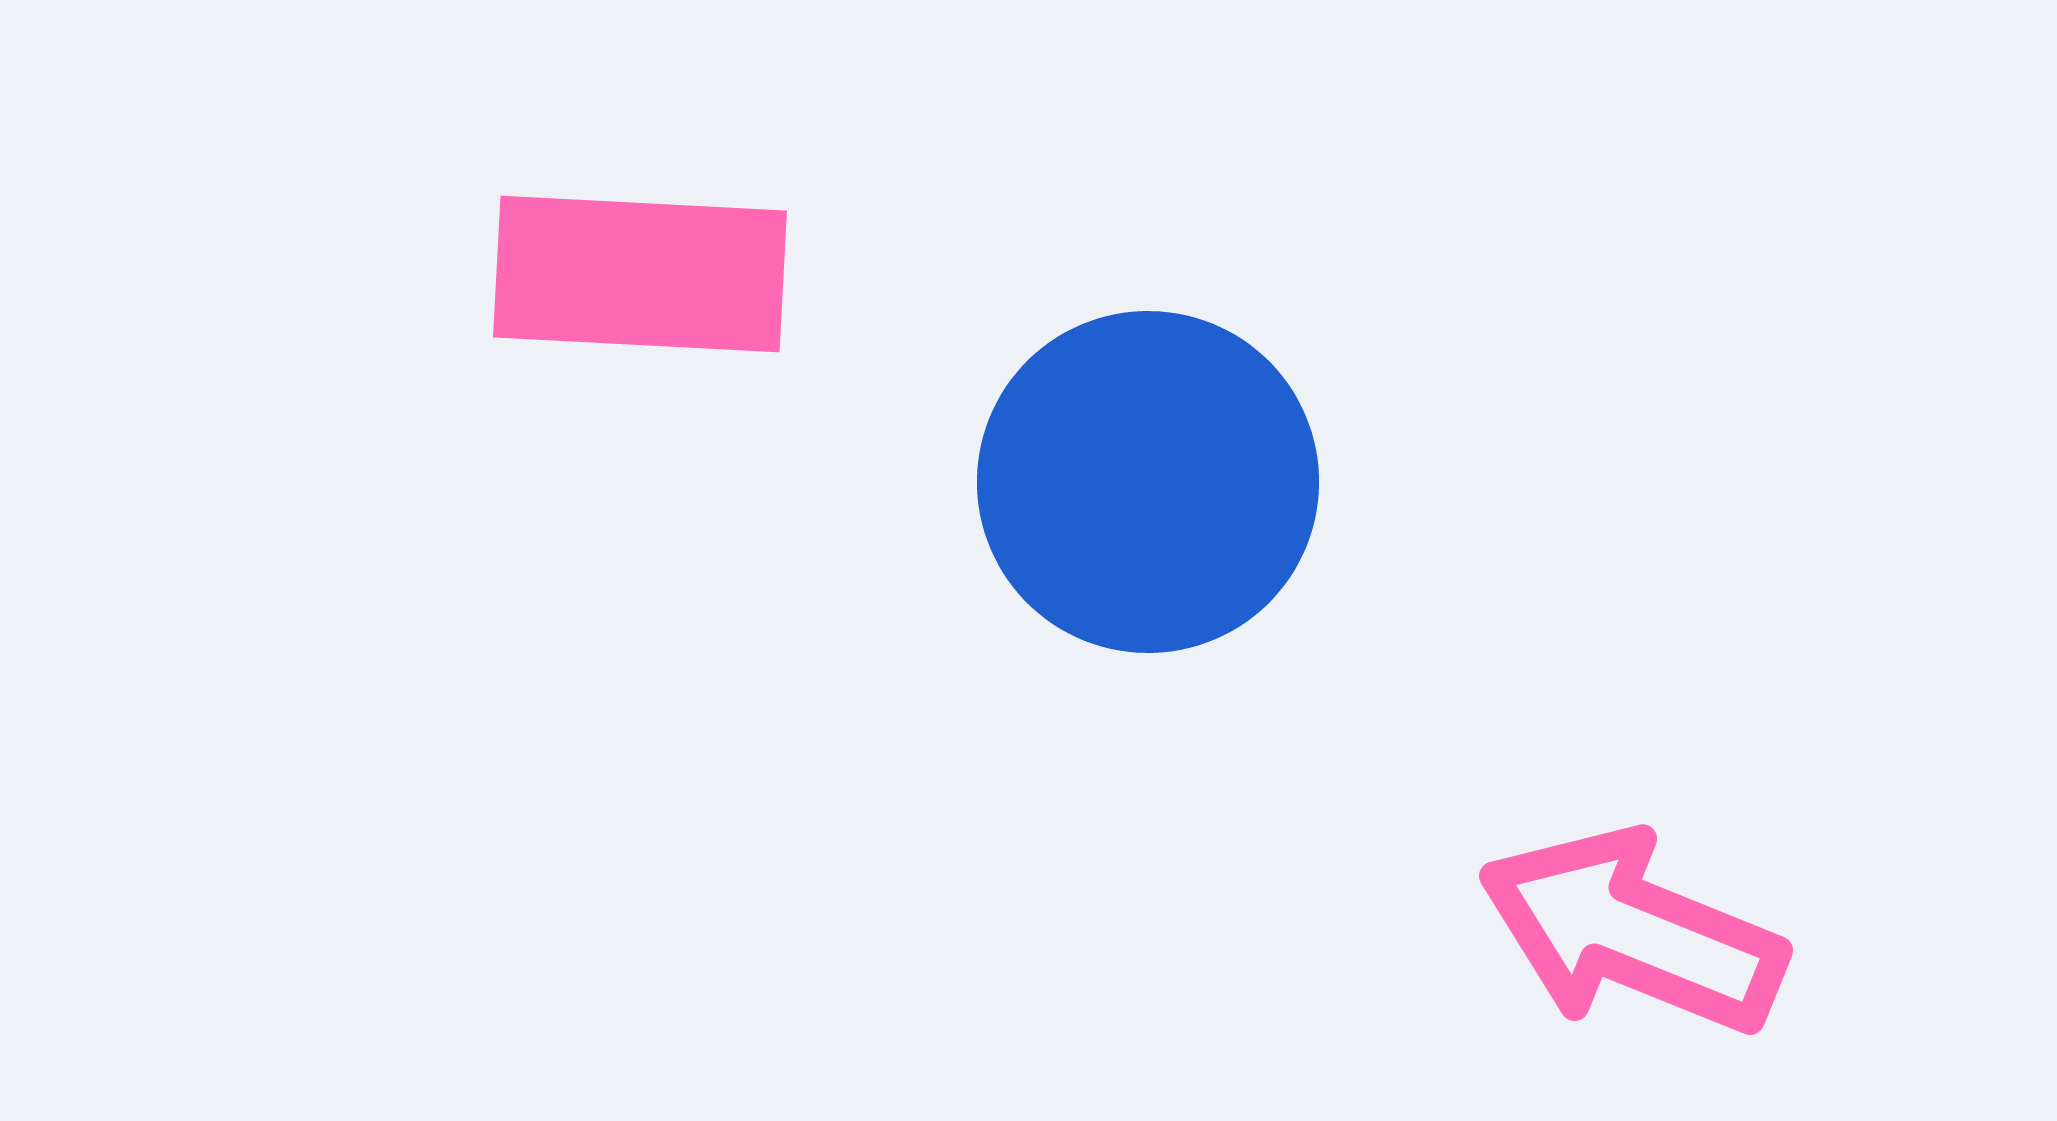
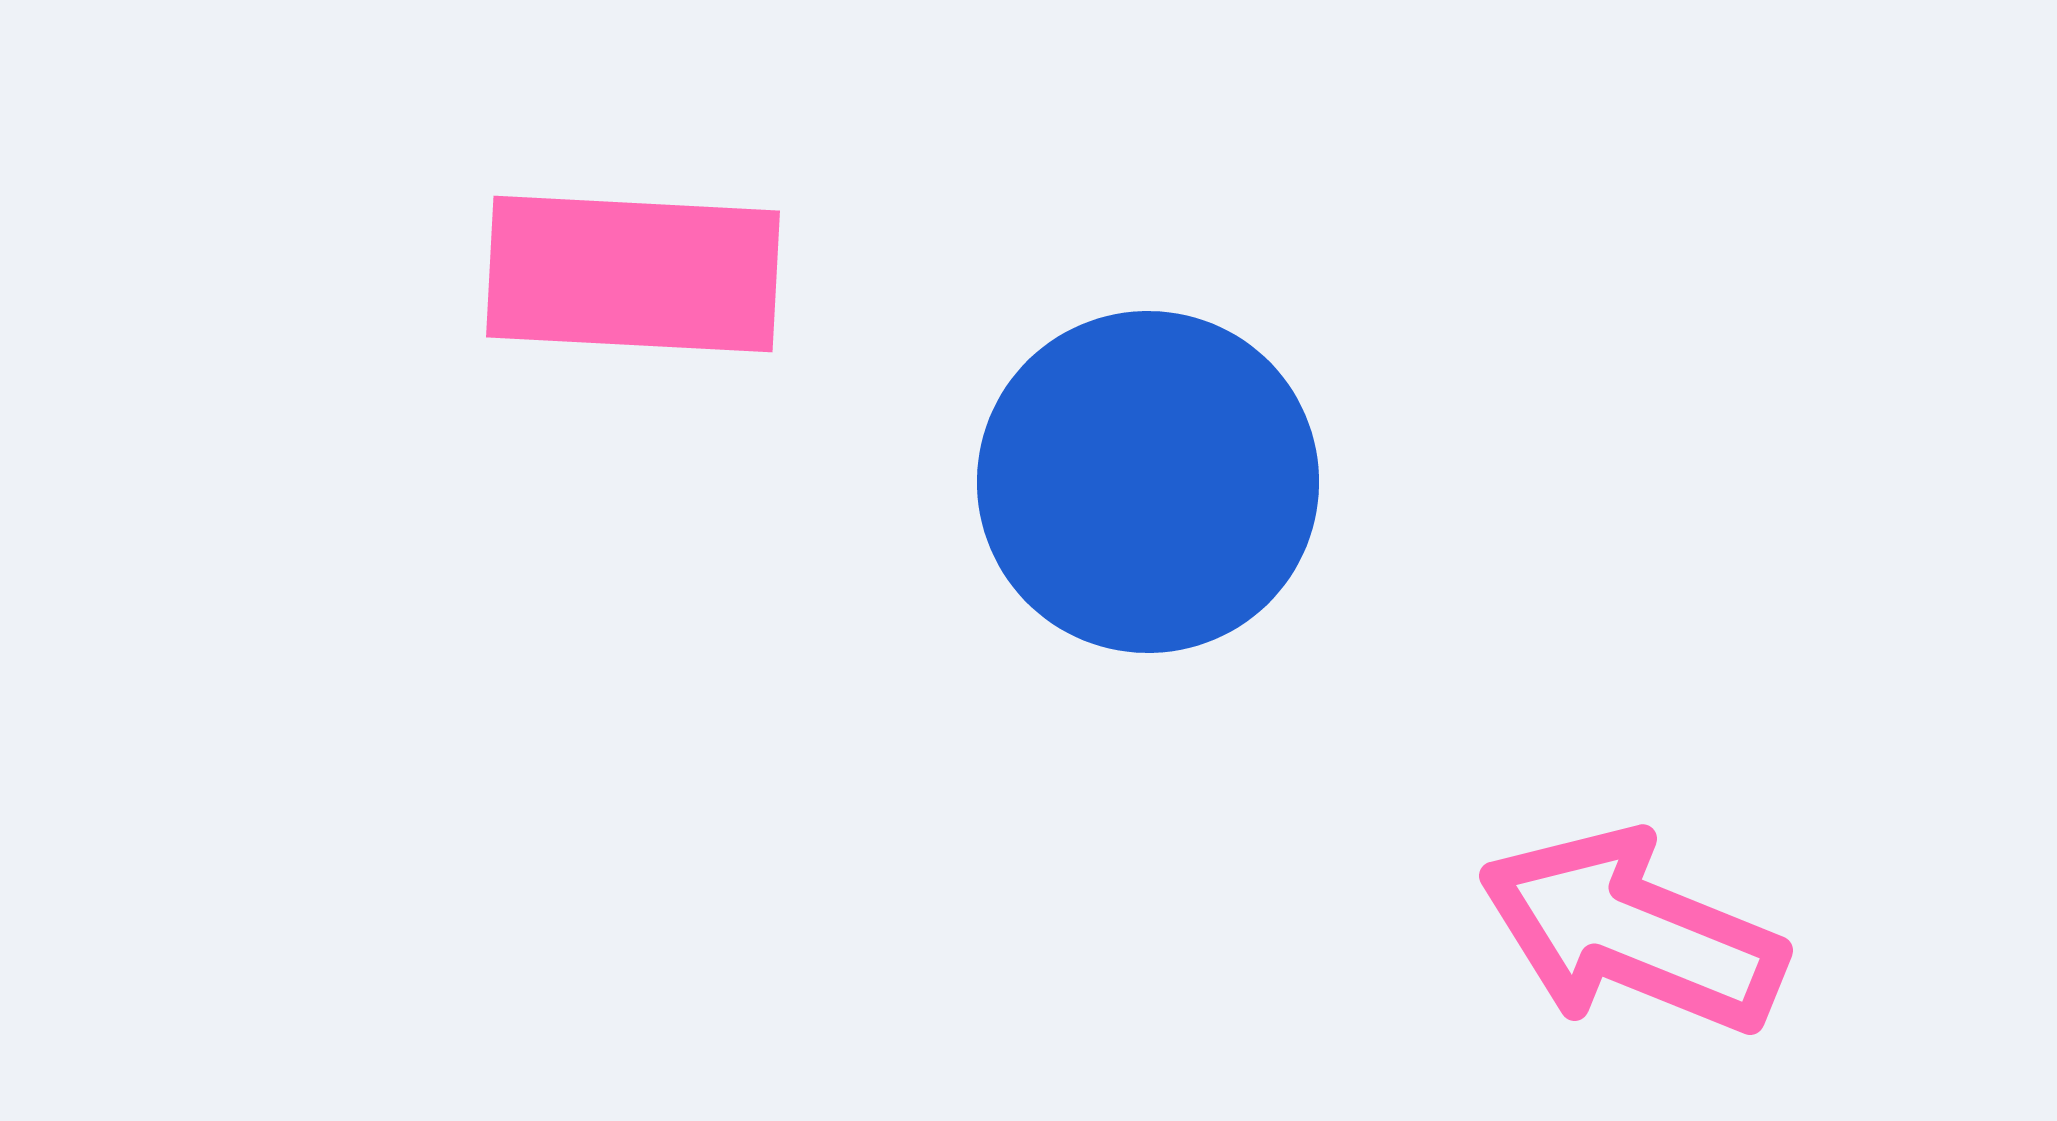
pink rectangle: moved 7 px left
